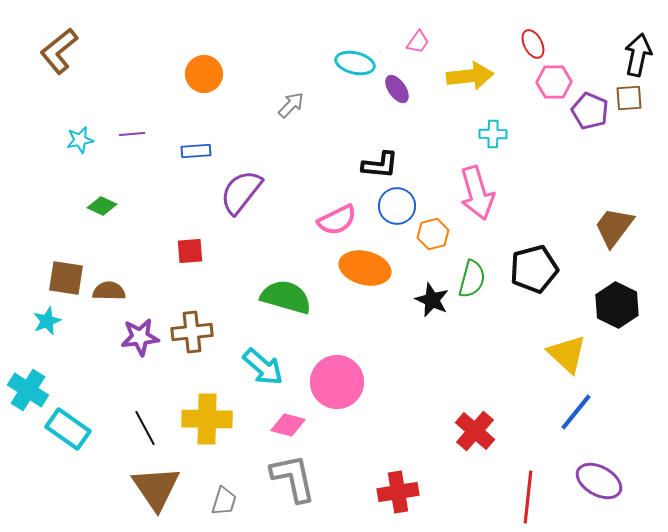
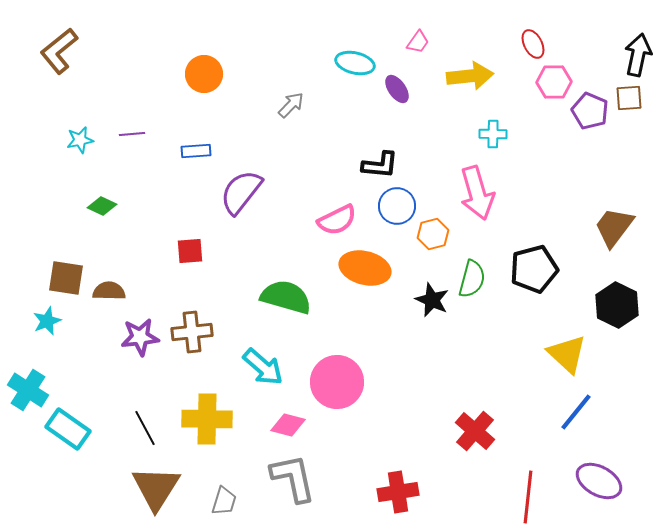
brown triangle at (156, 488): rotated 6 degrees clockwise
